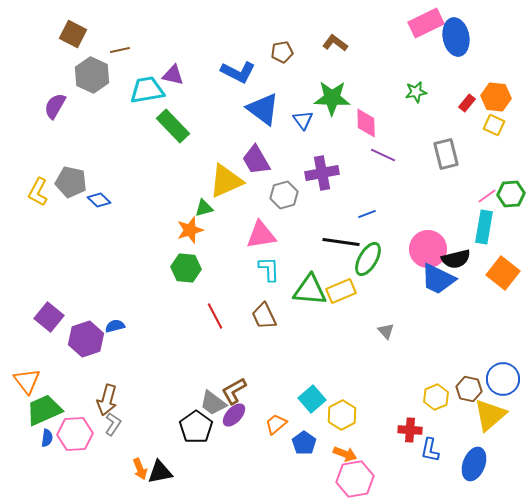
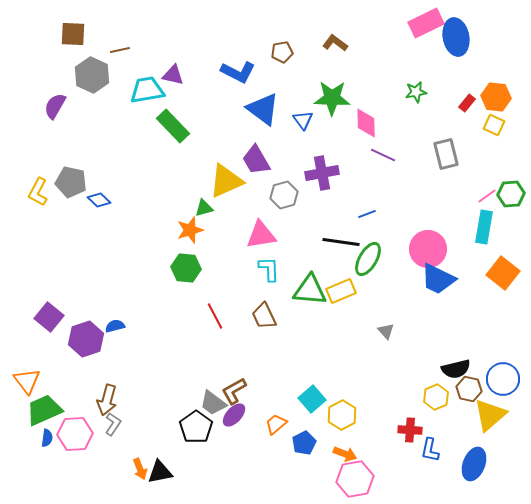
brown square at (73, 34): rotated 24 degrees counterclockwise
black semicircle at (456, 259): moved 110 px down
blue pentagon at (304, 443): rotated 10 degrees clockwise
